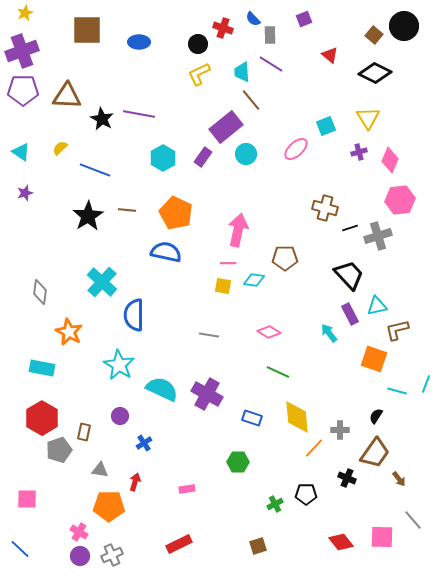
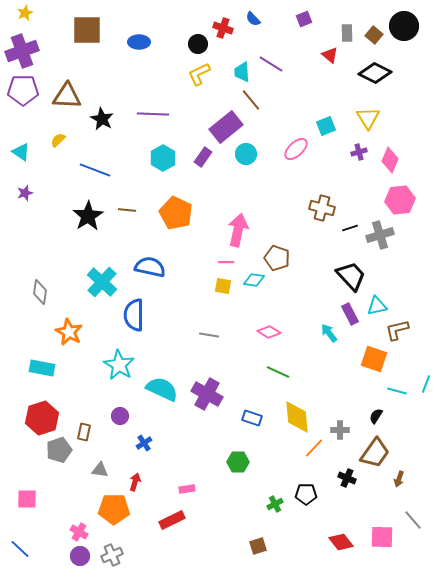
gray rectangle at (270, 35): moved 77 px right, 2 px up
purple line at (139, 114): moved 14 px right; rotated 8 degrees counterclockwise
yellow semicircle at (60, 148): moved 2 px left, 8 px up
brown cross at (325, 208): moved 3 px left
gray cross at (378, 236): moved 2 px right, 1 px up
blue semicircle at (166, 252): moved 16 px left, 15 px down
brown pentagon at (285, 258): moved 8 px left; rotated 20 degrees clockwise
pink line at (228, 263): moved 2 px left, 1 px up
black trapezoid at (349, 275): moved 2 px right, 1 px down
red hexagon at (42, 418): rotated 12 degrees clockwise
brown arrow at (399, 479): rotated 56 degrees clockwise
orange pentagon at (109, 506): moved 5 px right, 3 px down
red rectangle at (179, 544): moved 7 px left, 24 px up
